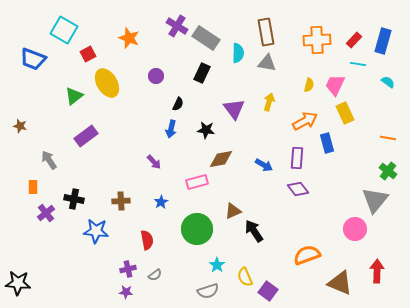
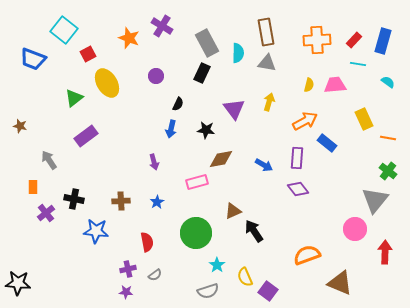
purple cross at (177, 26): moved 15 px left
cyan square at (64, 30): rotated 8 degrees clockwise
gray rectangle at (206, 38): moved 1 px right, 5 px down; rotated 28 degrees clockwise
pink trapezoid at (335, 85): rotated 60 degrees clockwise
green triangle at (74, 96): moved 2 px down
yellow rectangle at (345, 113): moved 19 px right, 6 px down
blue rectangle at (327, 143): rotated 36 degrees counterclockwise
purple arrow at (154, 162): rotated 28 degrees clockwise
blue star at (161, 202): moved 4 px left
green circle at (197, 229): moved 1 px left, 4 px down
red semicircle at (147, 240): moved 2 px down
red arrow at (377, 271): moved 8 px right, 19 px up
